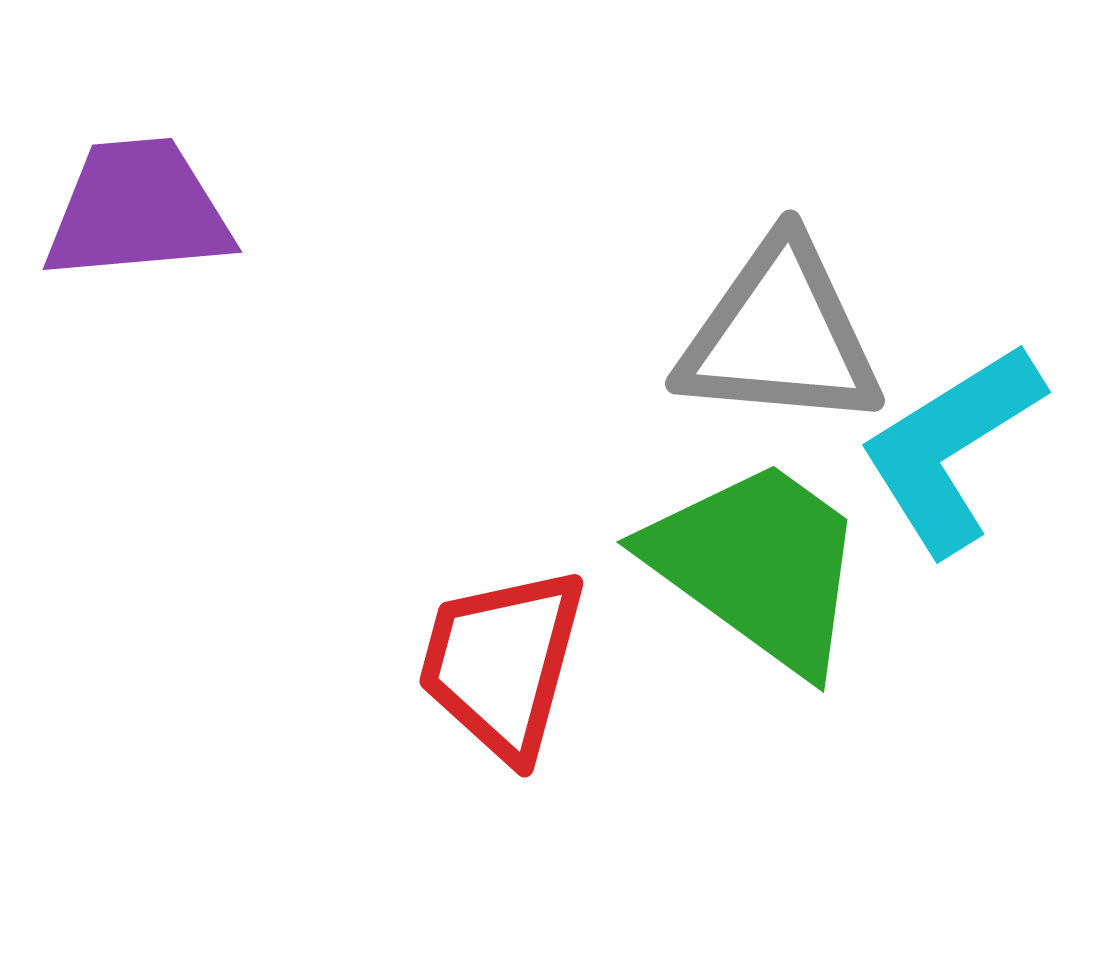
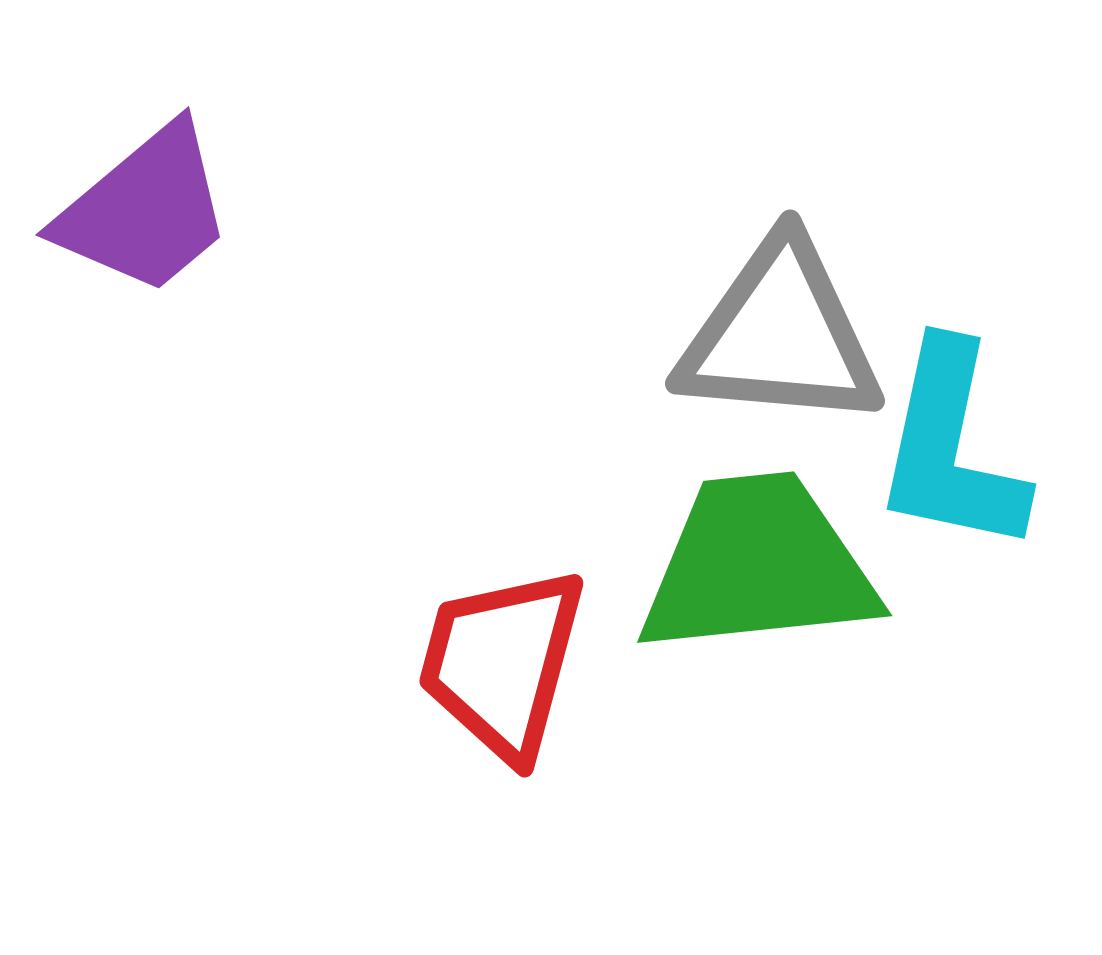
purple trapezoid: moved 7 px right; rotated 145 degrees clockwise
cyan L-shape: rotated 46 degrees counterclockwise
green trapezoid: rotated 42 degrees counterclockwise
